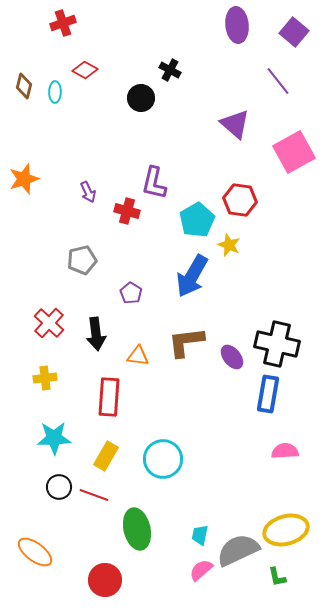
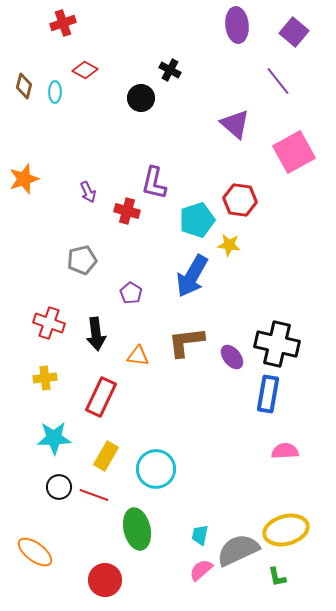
cyan pentagon at (197, 220): rotated 12 degrees clockwise
yellow star at (229, 245): rotated 15 degrees counterclockwise
red cross at (49, 323): rotated 24 degrees counterclockwise
red rectangle at (109, 397): moved 8 px left; rotated 21 degrees clockwise
cyan circle at (163, 459): moved 7 px left, 10 px down
